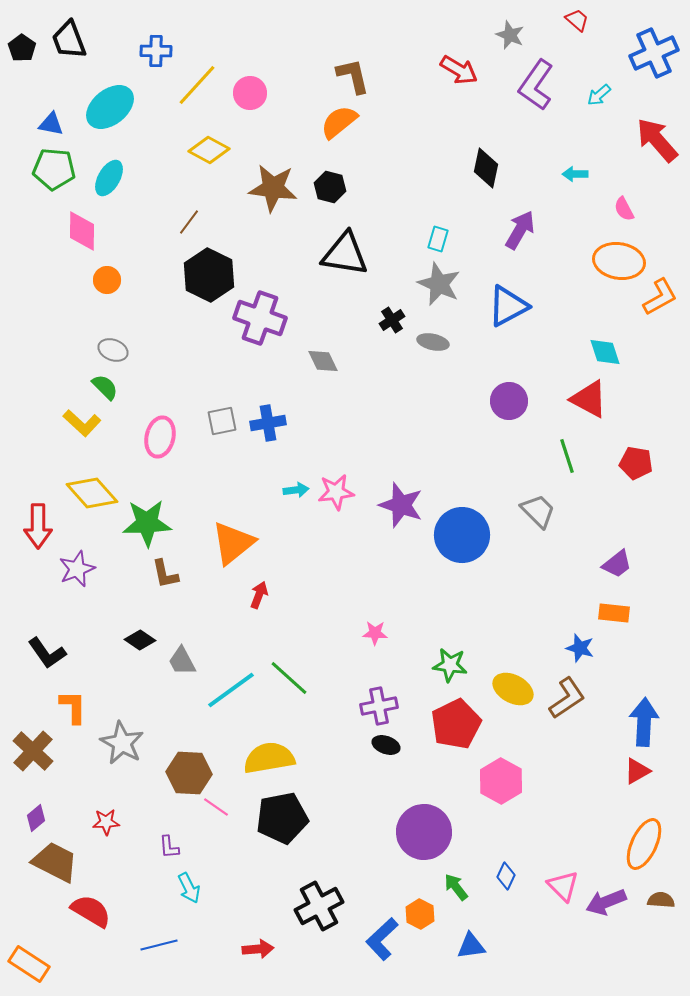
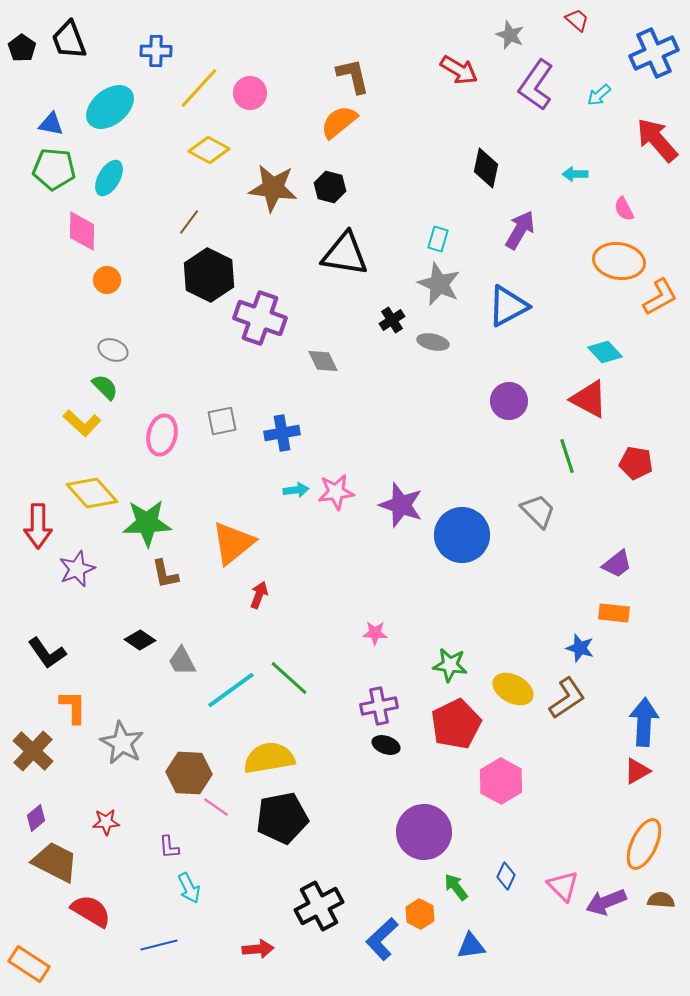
yellow line at (197, 85): moved 2 px right, 3 px down
cyan diamond at (605, 352): rotated 24 degrees counterclockwise
blue cross at (268, 423): moved 14 px right, 10 px down
pink ellipse at (160, 437): moved 2 px right, 2 px up
